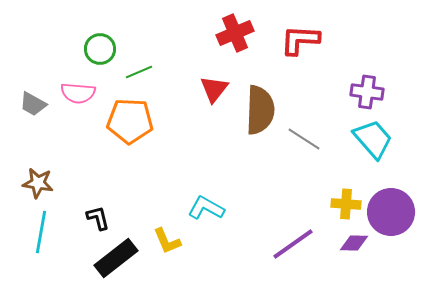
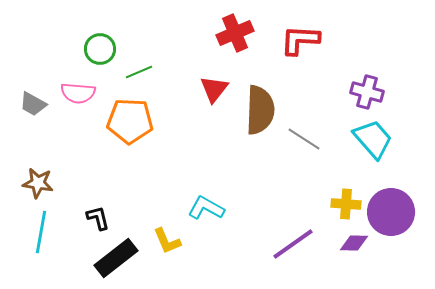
purple cross: rotated 8 degrees clockwise
